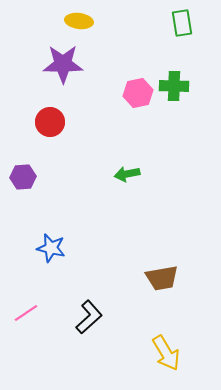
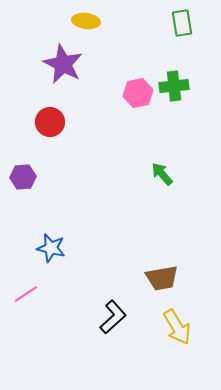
yellow ellipse: moved 7 px right
purple star: rotated 27 degrees clockwise
green cross: rotated 8 degrees counterclockwise
green arrow: moved 35 px right; rotated 60 degrees clockwise
pink line: moved 19 px up
black L-shape: moved 24 px right
yellow arrow: moved 11 px right, 26 px up
